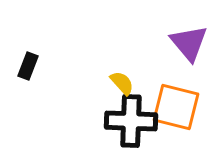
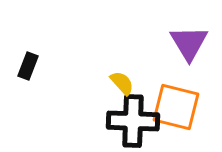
purple triangle: rotated 9 degrees clockwise
black cross: moved 2 px right
